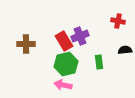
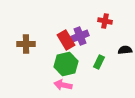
red cross: moved 13 px left
red rectangle: moved 2 px right, 1 px up
green rectangle: rotated 32 degrees clockwise
